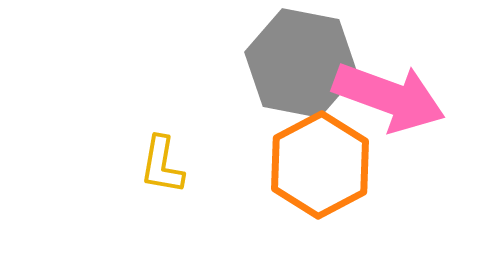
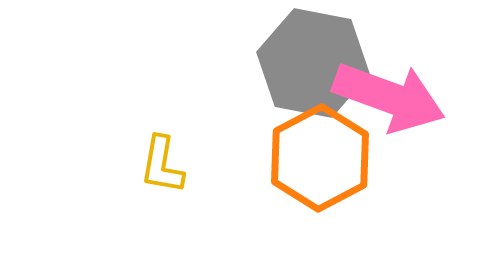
gray hexagon: moved 12 px right
orange hexagon: moved 7 px up
